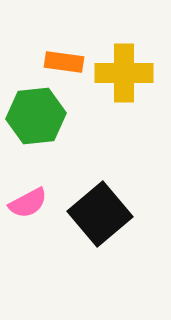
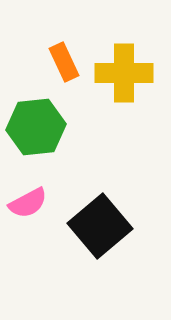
orange rectangle: rotated 57 degrees clockwise
green hexagon: moved 11 px down
black square: moved 12 px down
